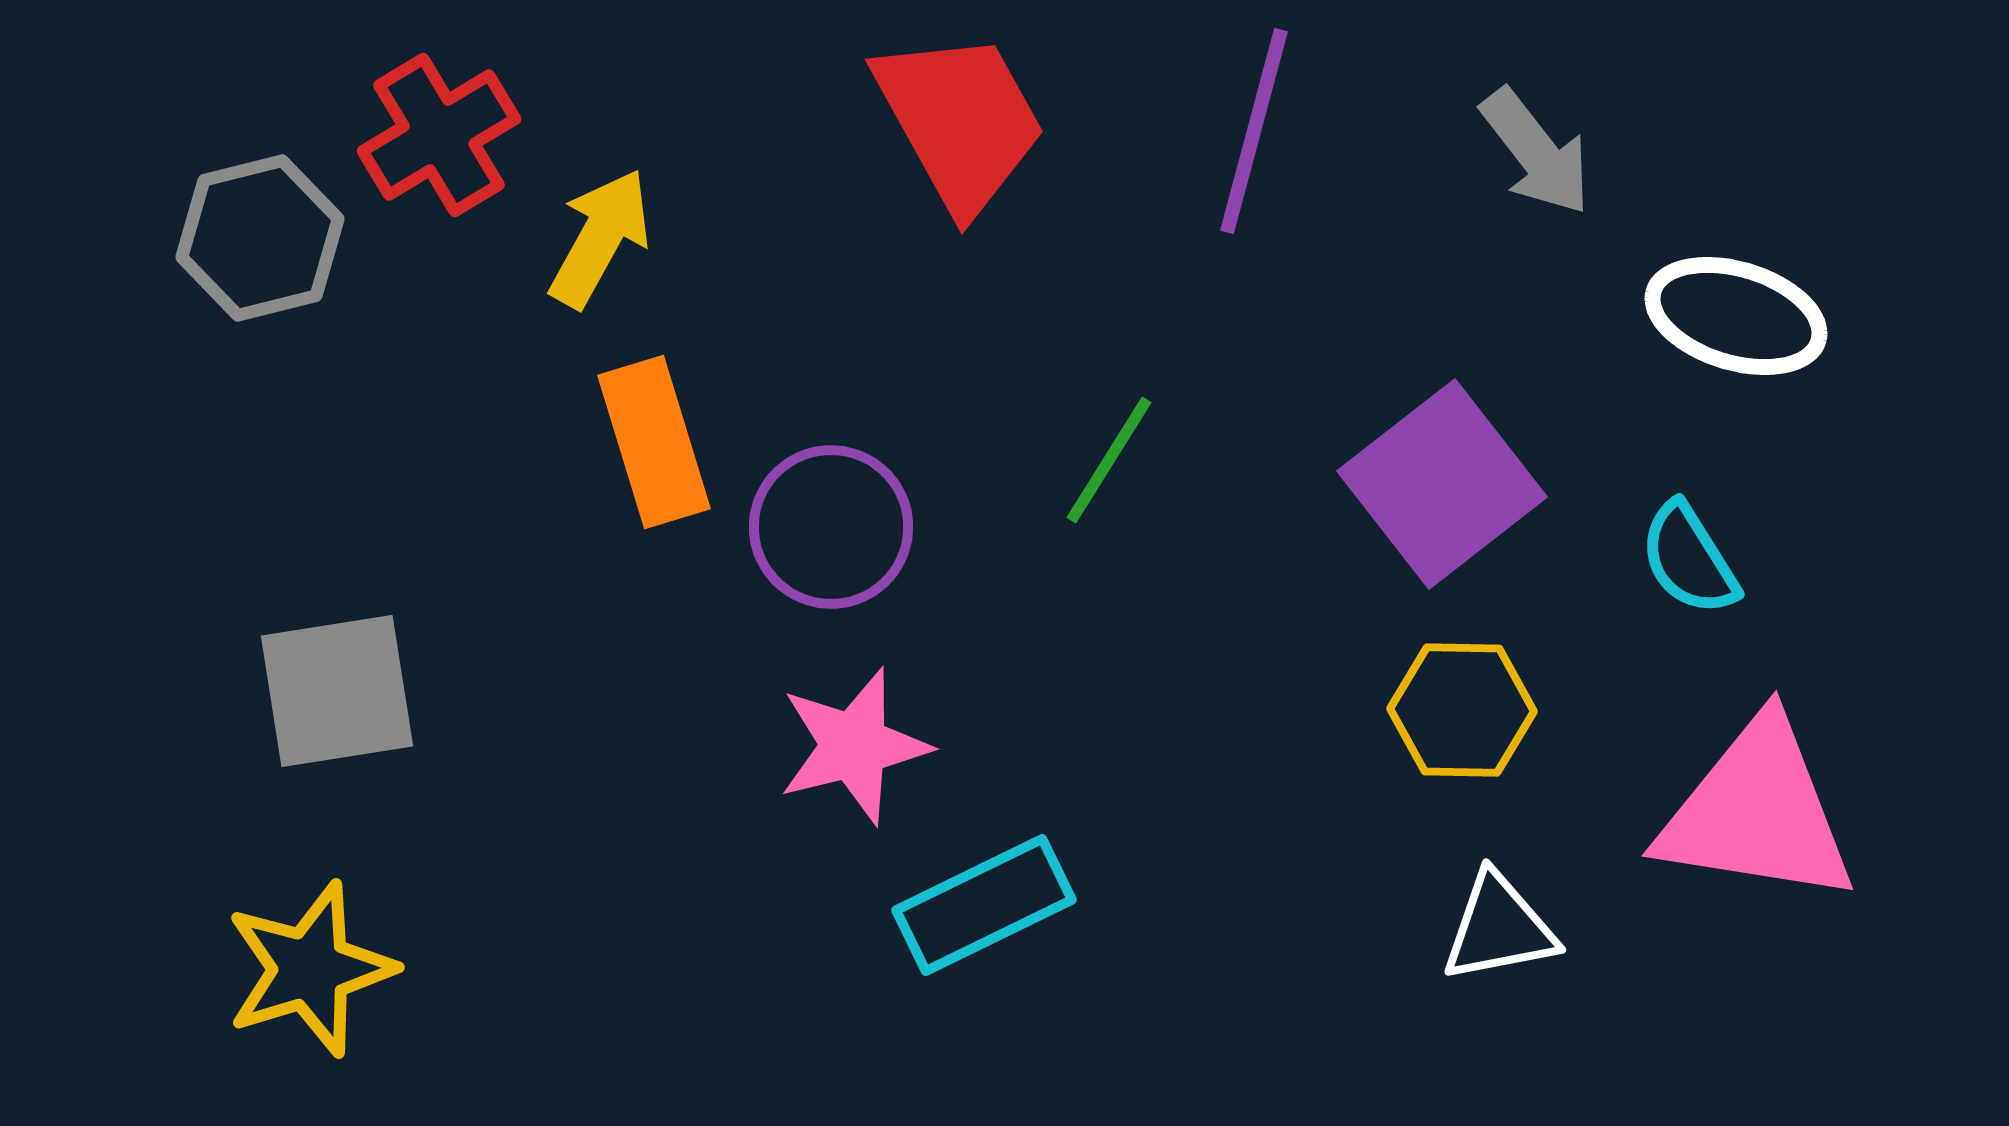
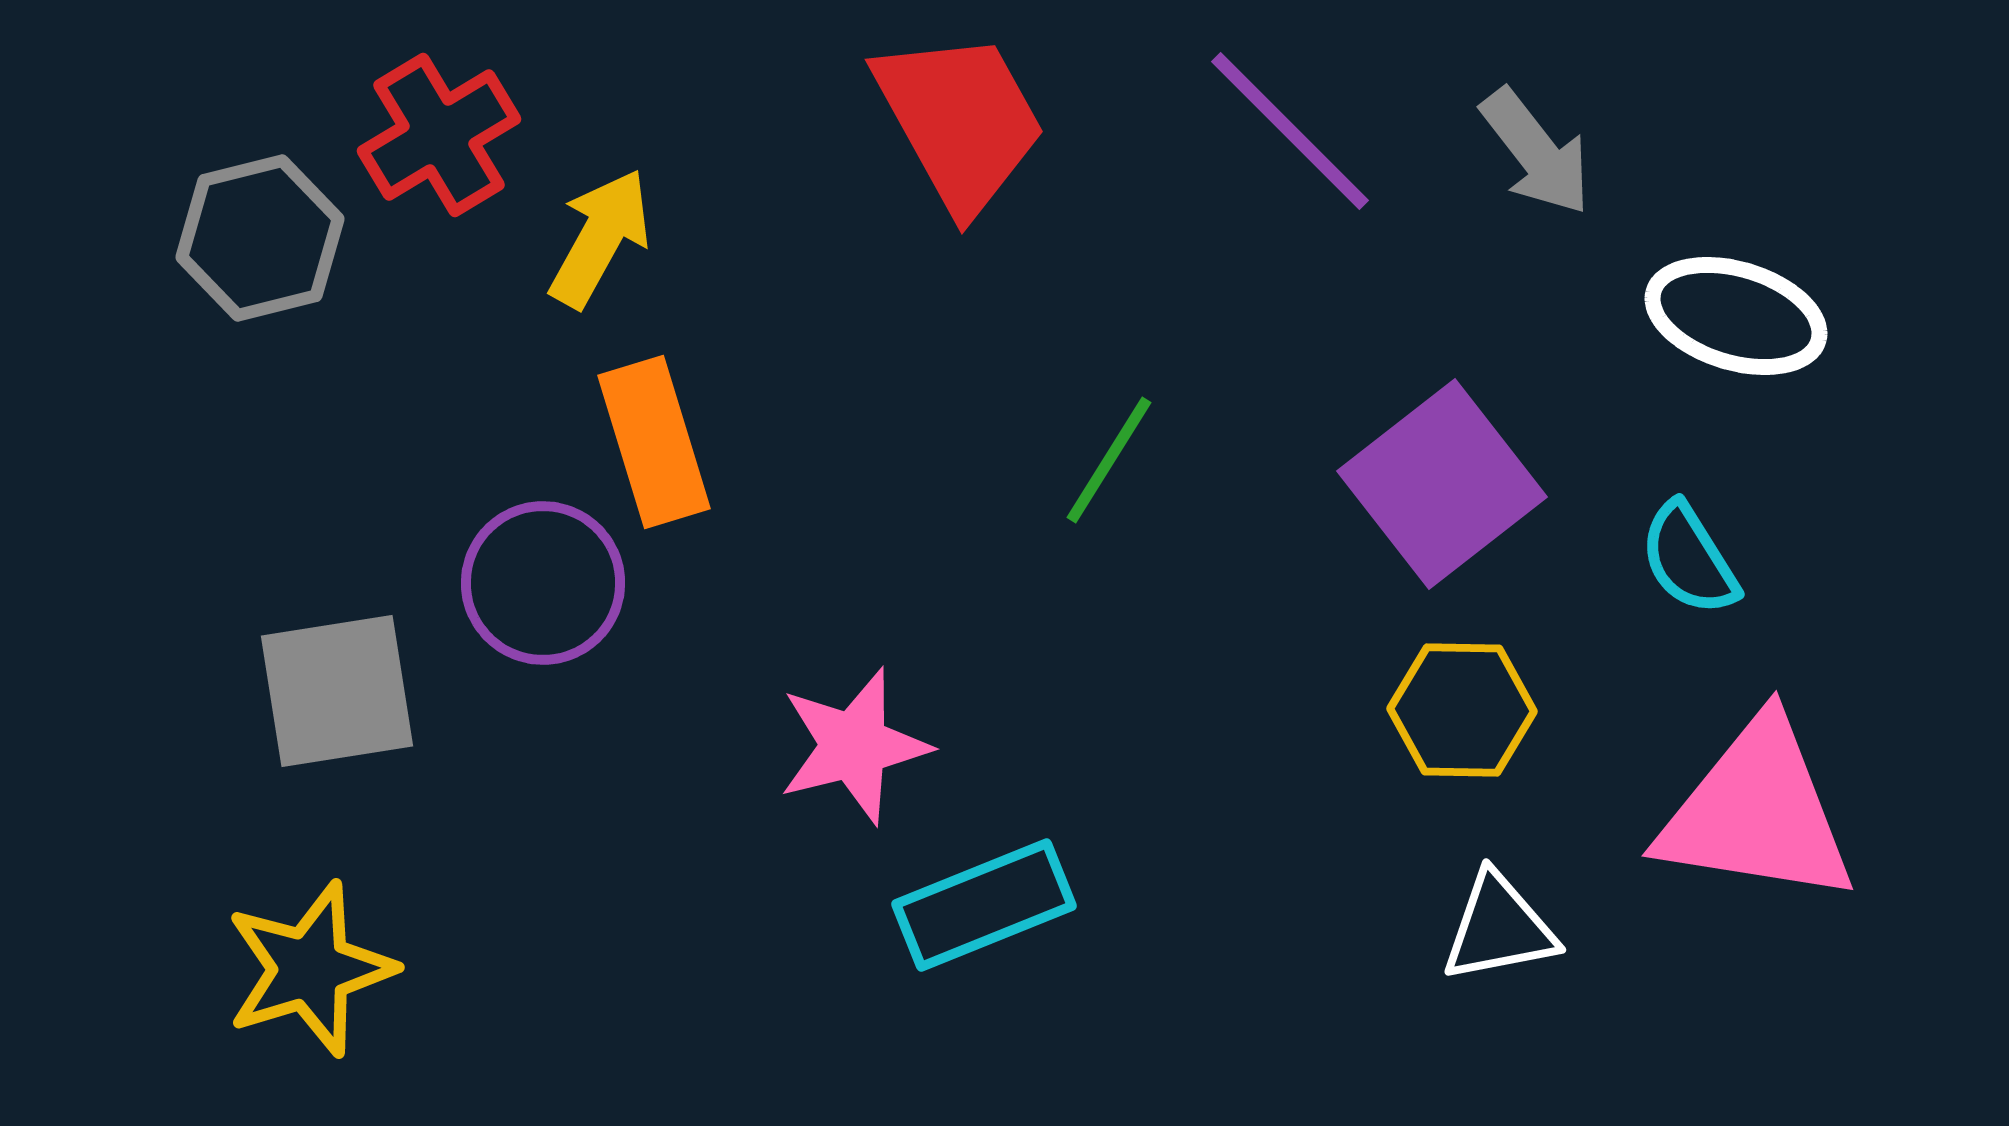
purple line: moved 36 px right; rotated 60 degrees counterclockwise
purple circle: moved 288 px left, 56 px down
cyan rectangle: rotated 4 degrees clockwise
